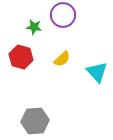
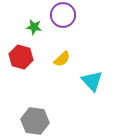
cyan triangle: moved 5 px left, 9 px down
gray hexagon: rotated 12 degrees clockwise
